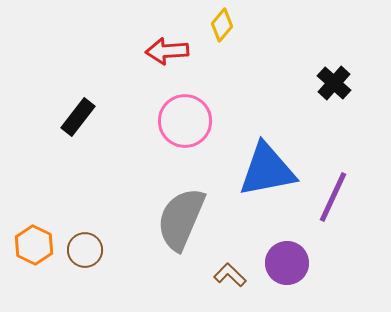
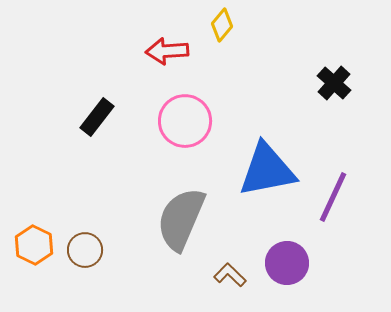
black rectangle: moved 19 px right
